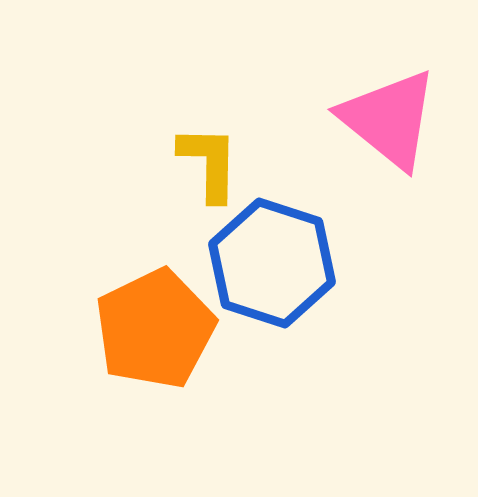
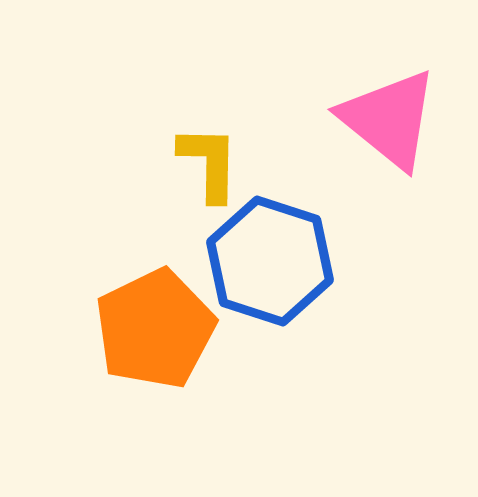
blue hexagon: moved 2 px left, 2 px up
